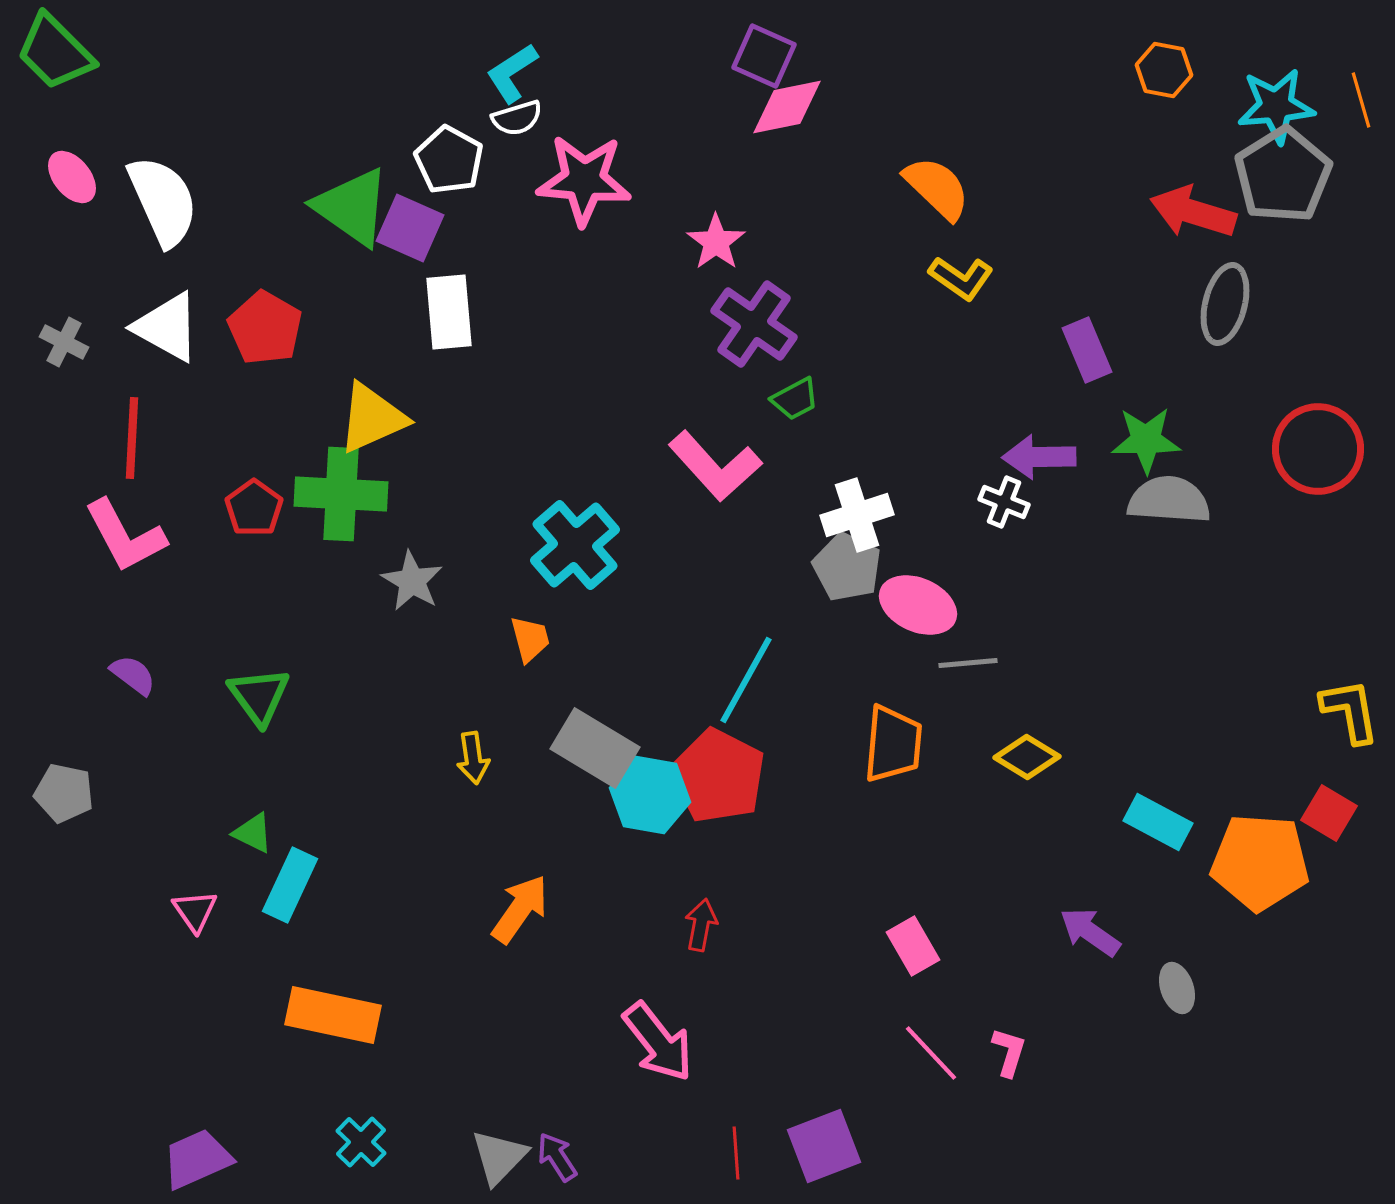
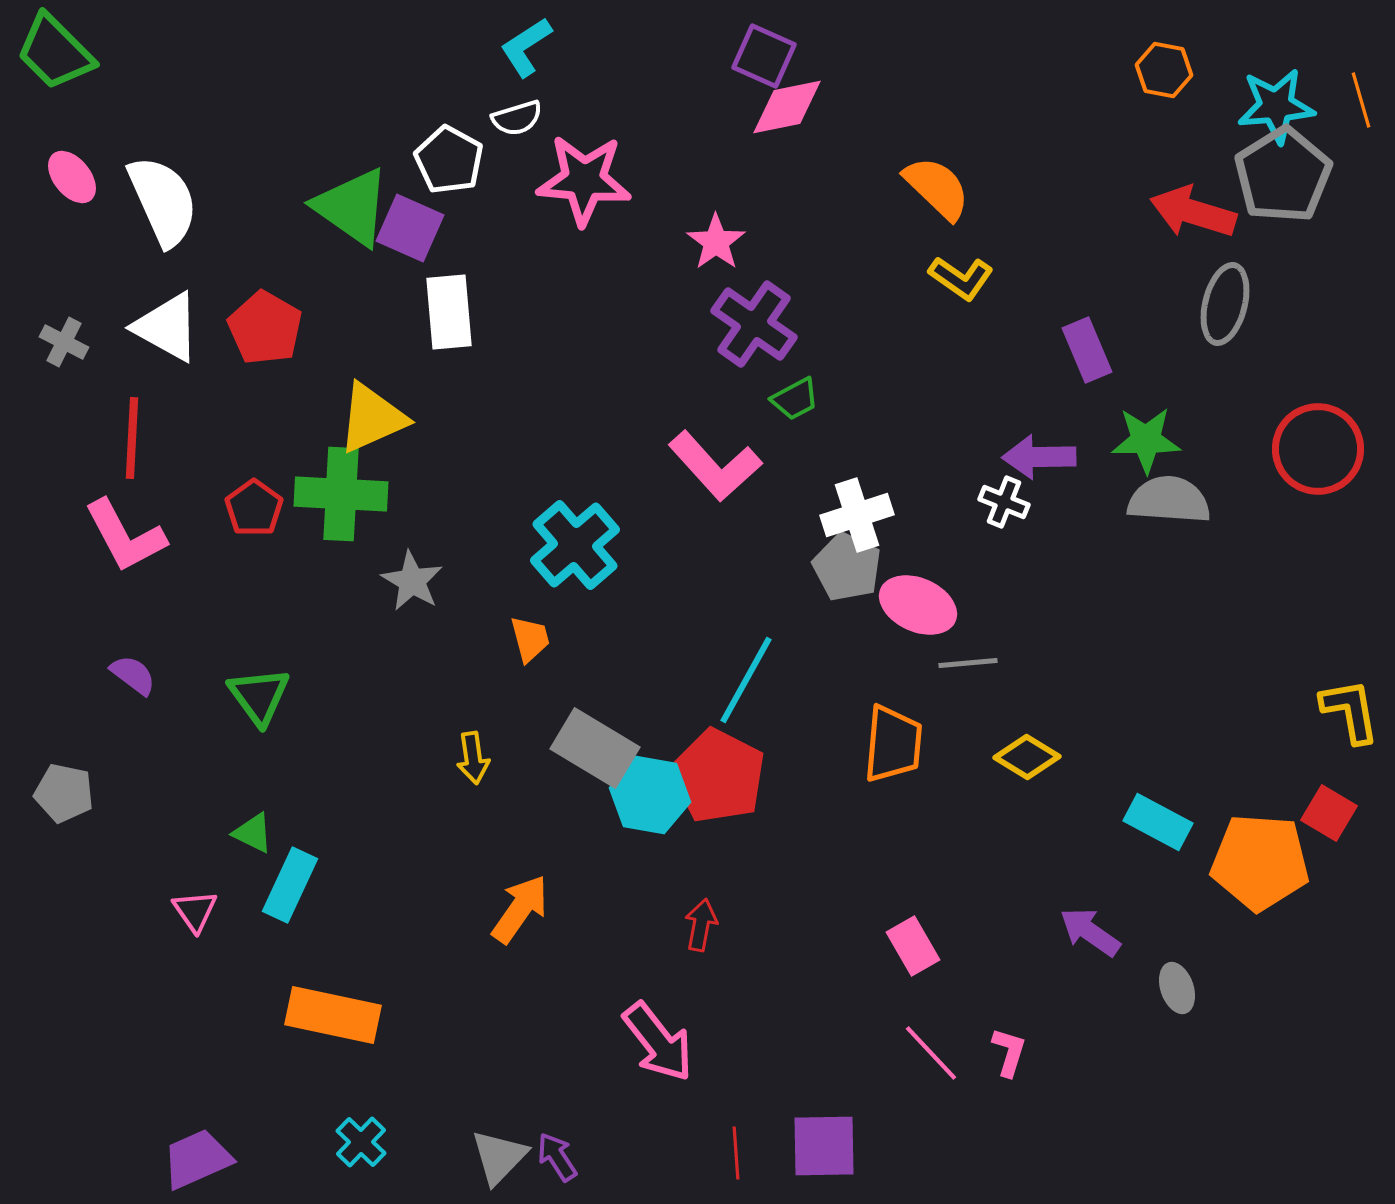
cyan L-shape at (512, 73): moved 14 px right, 26 px up
purple square at (824, 1146): rotated 20 degrees clockwise
